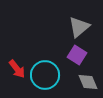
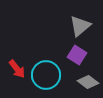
gray triangle: moved 1 px right, 1 px up
cyan circle: moved 1 px right
gray diamond: rotated 30 degrees counterclockwise
